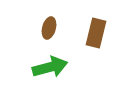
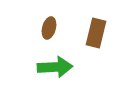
green arrow: moved 5 px right; rotated 12 degrees clockwise
